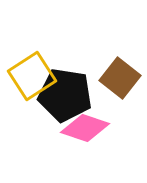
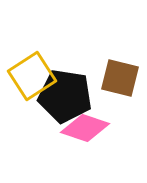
brown square: rotated 24 degrees counterclockwise
black pentagon: moved 1 px down
